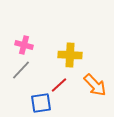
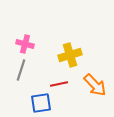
pink cross: moved 1 px right, 1 px up
yellow cross: rotated 20 degrees counterclockwise
gray line: rotated 25 degrees counterclockwise
red line: moved 1 px up; rotated 30 degrees clockwise
